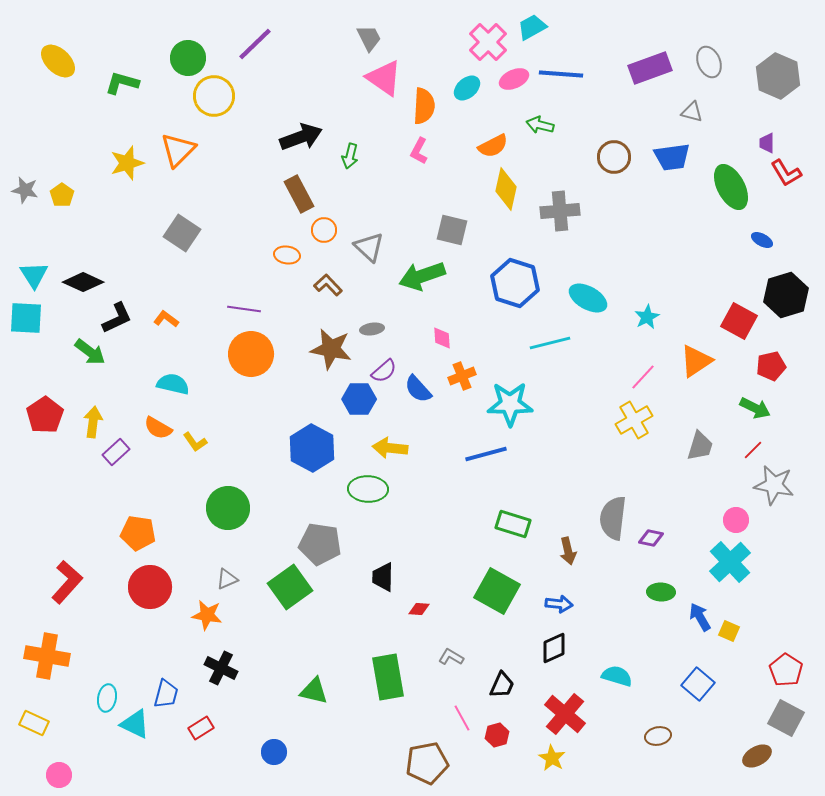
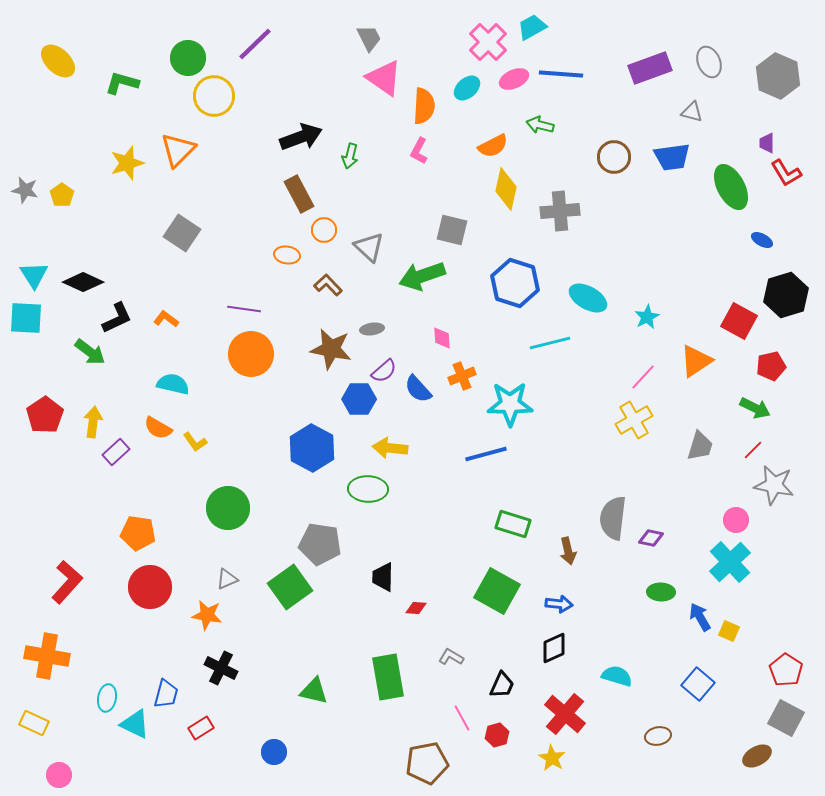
red diamond at (419, 609): moved 3 px left, 1 px up
